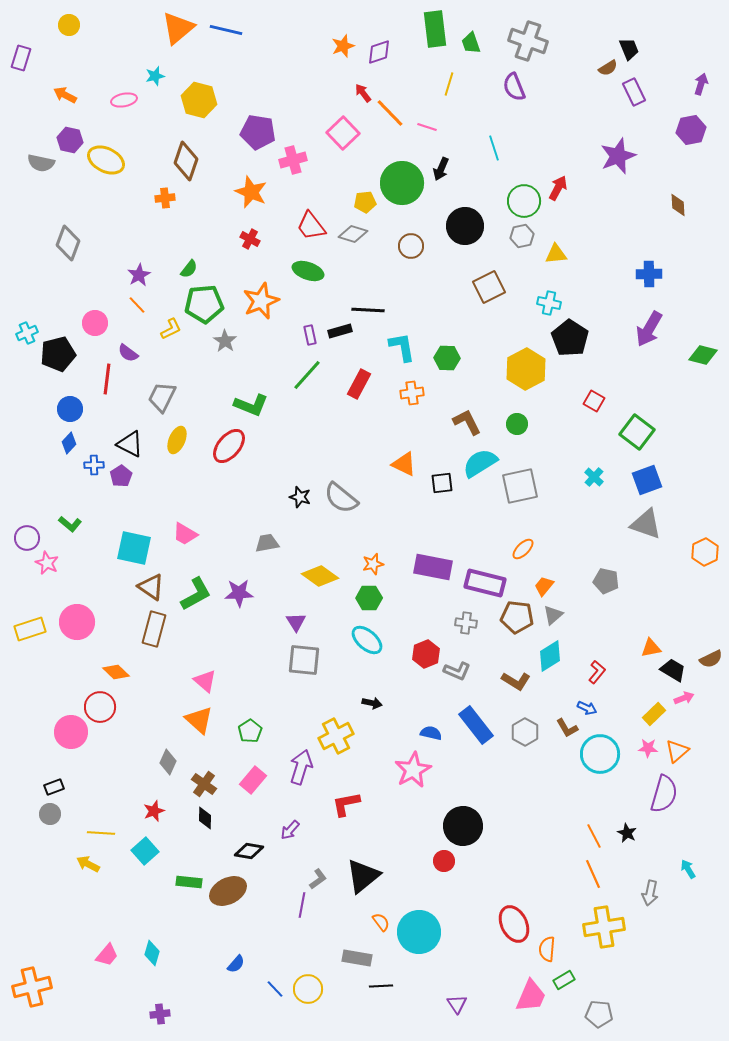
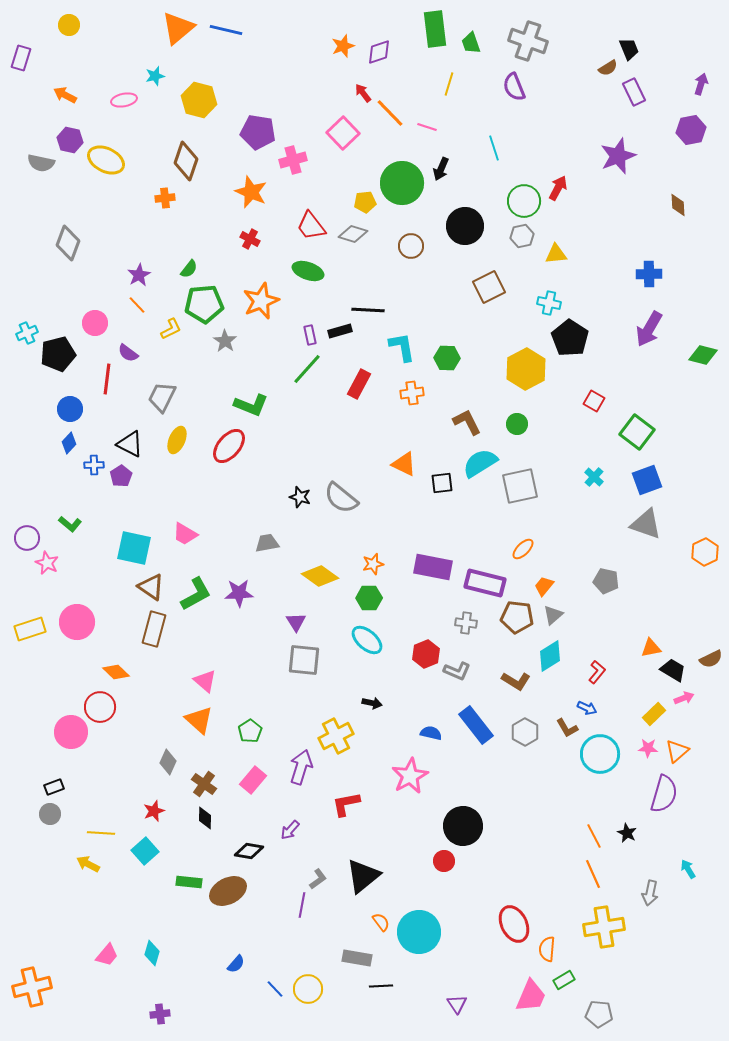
green line at (307, 375): moved 6 px up
pink star at (413, 770): moved 3 px left, 6 px down
